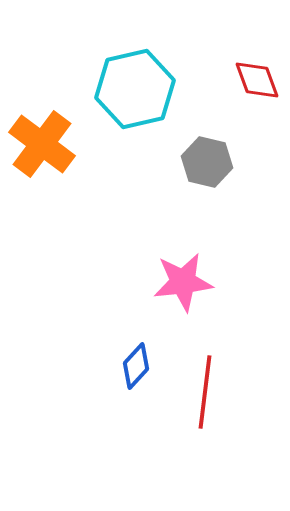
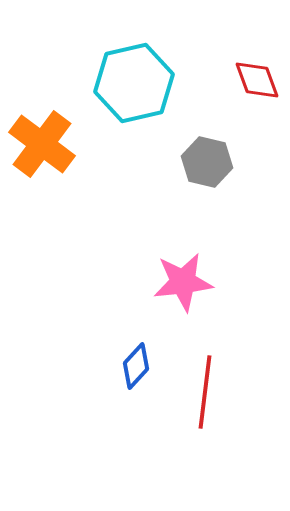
cyan hexagon: moved 1 px left, 6 px up
